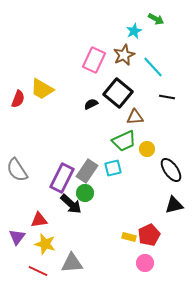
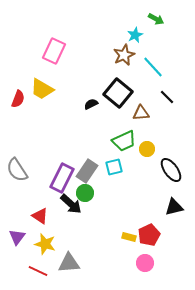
cyan star: moved 1 px right, 4 px down
pink rectangle: moved 40 px left, 9 px up
black line: rotated 35 degrees clockwise
brown triangle: moved 6 px right, 4 px up
cyan square: moved 1 px right, 1 px up
black triangle: moved 2 px down
red triangle: moved 1 px right, 4 px up; rotated 42 degrees clockwise
gray triangle: moved 3 px left
